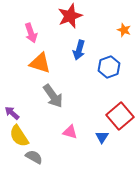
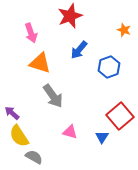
blue arrow: rotated 24 degrees clockwise
